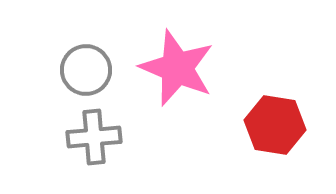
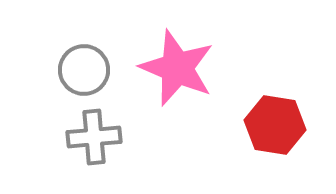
gray circle: moved 2 px left
